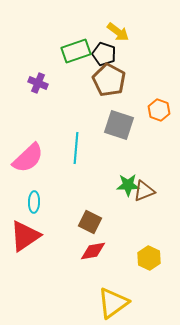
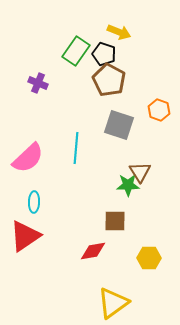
yellow arrow: moved 1 px right; rotated 15 degrees counterclockwise
green rectangle: rotated 36 degrees counterclockwise
brown triangle: moved 4 px left, 19 px up; rotated 40 degrees counterclockwise
brown square: moved 25 px right, 1 px up; rotated 25 degrees counterclockwise
yellow hexagon: rotated 25 degrees counterclockwise
